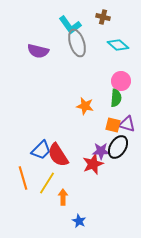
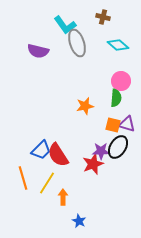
cyan L-shape: moved 5 px left
orange star: rotated 24 degrees counterclockwise
